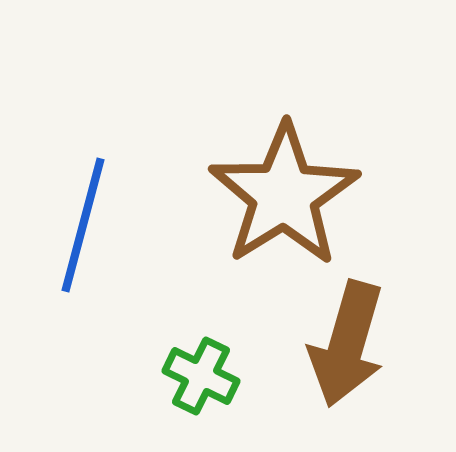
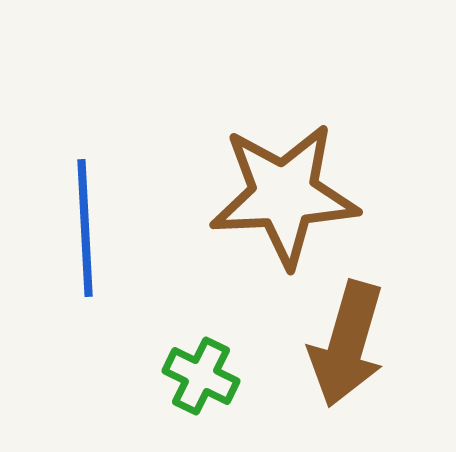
brown star: rotated 29 degrees clockwise
blue line: moved 2 px right, 3 px down; rotated 18 degrees counterclockwise
